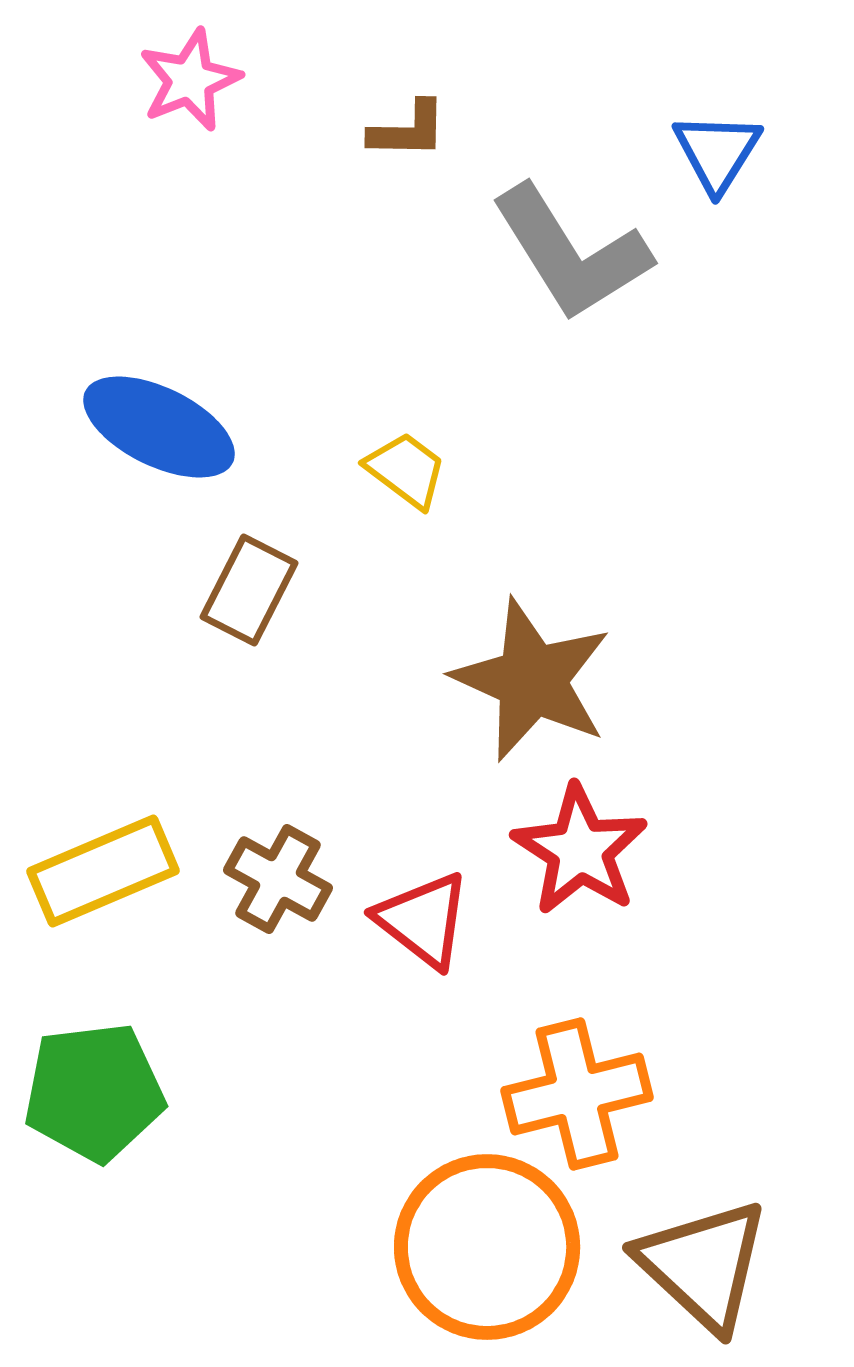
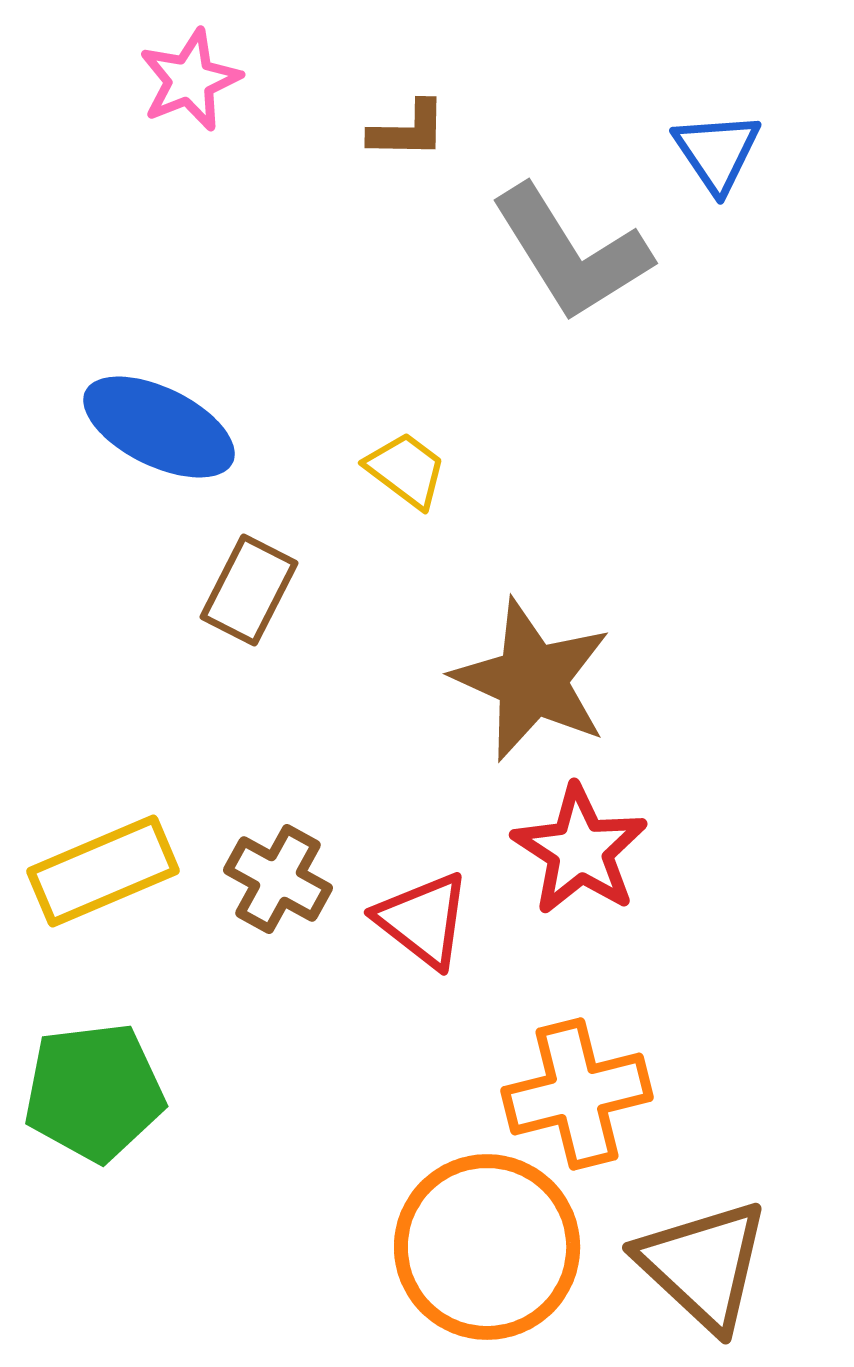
blue triangle: rotated 6 degrees counterclockwise
